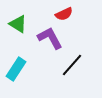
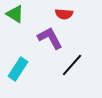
red semicircle: rotated 30 degrees clockwise
green triangle: moved 3 px left, 10 px up
cyan rectangle: moved 2 px right
